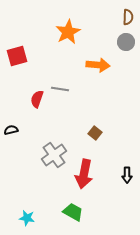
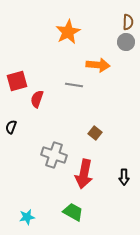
brown semicircle: moved 5 px down
red square: moved 25 px down
gray line: moved 14 px right, 4 px up
black semicircle: moved 3 px up; rotated 56 degrees counterclockwise
gray cross: rotated 35 degrees counterclockwise
black arrow: moved 3 px left, 2 px down
cyan star: moved 1 px up; rotated 21 degrees counterclockwise
